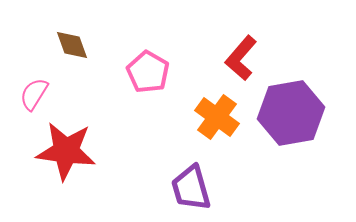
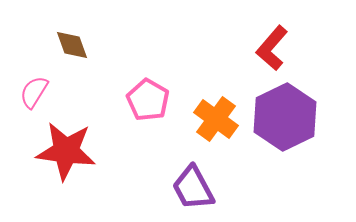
red L-shape: moved 31 px right, 10 px up
pink pentagon: moved 28 px down
pink semicircle: moved 2 px up
purple hexagon: moved 6 px left, 4 px down; rotated 16 degrees counterclockwise
orange cross: moved 1 px left, 2 px down
purple trapezoid: moved 2 px right; rotated 12 degrees counterclockwise
